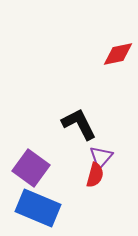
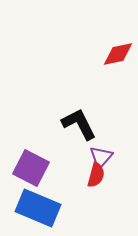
purple square: rotated 9 degrees counterclockwise
red semicircle: moved 1 px right
